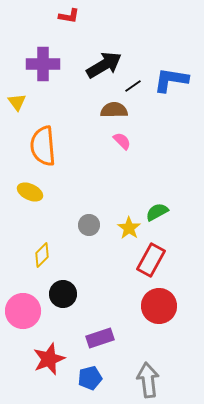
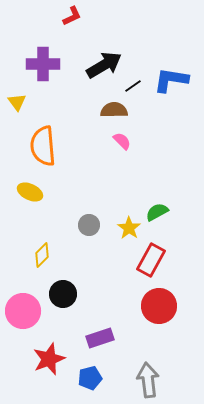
red L-shape: moved 3 px right; rotated 35 degrees counterclockwise
